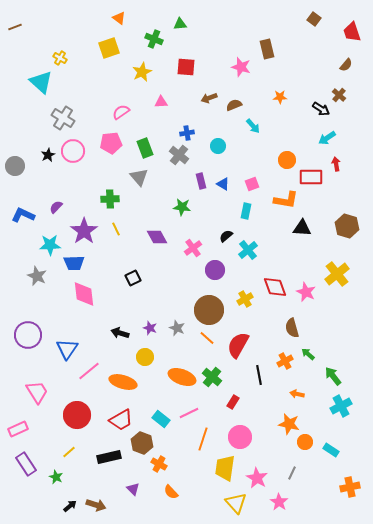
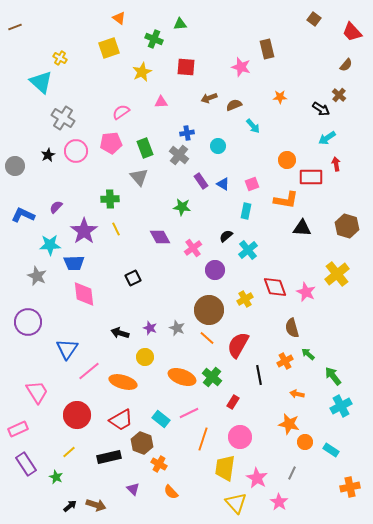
red trapezoid at (352, 32): rotated 25 degrees counterclockwise
pink circle at (73, 151): moved 3 px right
purple rectangle at (201, 181): rotated 21 degrees counterclockwise
purple diamond at (157, 237): moved 3 px right
purple circle at (28, 335): moved 13 px up
